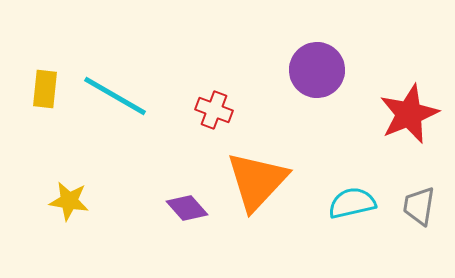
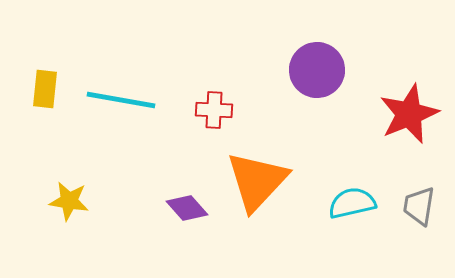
cyan line: moved 6 px right, 4 px down; rotated 20 degrees counterclockwise
red cross: rotated 18 degrees counterclockwise
